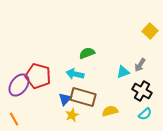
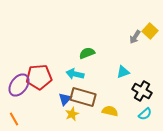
gray arrow: moved 5 px left, 28 px up
red pentagon: moved 1 px right, 1 px down; rotated 20 degrees counterclockwise
yellow semicircle: rotated 28 degrees clockwise
yellow star: moved 1 px up
